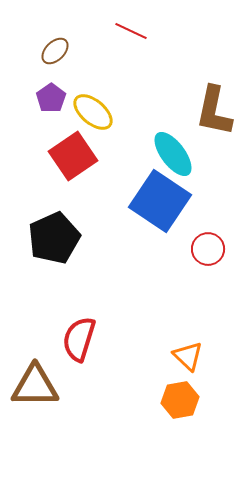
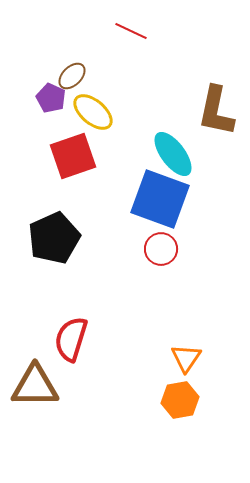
brown ellipse: moved 17 px right, 25 px down
purple pentagon: rotated 12 degrees counterclockwise
brown L-shape: moved 2 px right
red square: rotated 15 degrees clockwise
blue square: moved 2 px up; rotated 14 degrees counterclockwise
red circle: moved 47 px left
red semicircle: moved 8 px left
orange triangle: moved 2 px left, 2 px down; rotated 20 degrees clockwise
